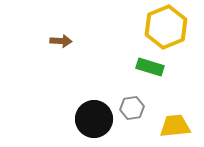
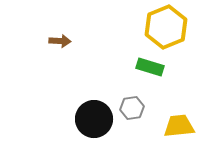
brown arrow: moved 1 px left
yellow trapezoid: moved 4 px right
